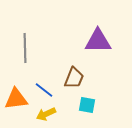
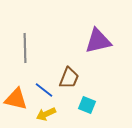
purple triangle: rotated 12 degrees counterclockwise
brown trapezoid: moved 5 px left
orange triangle: rotated 20 degrees clockwise
cyan square: rotated 12 degrees clockwise
